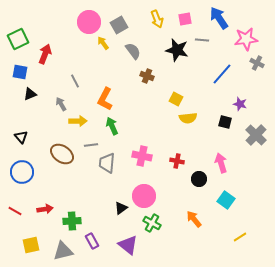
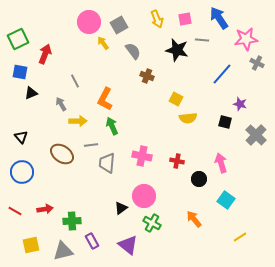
black triangle at (30, 94): moved 1 px right, 1 px up
